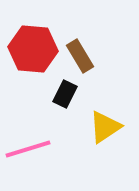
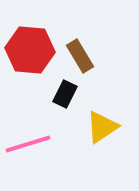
red hexagon: moved 3 px left, 1 px down
yellow triangle: moved 3 px left
pink line: moved 5 px up
